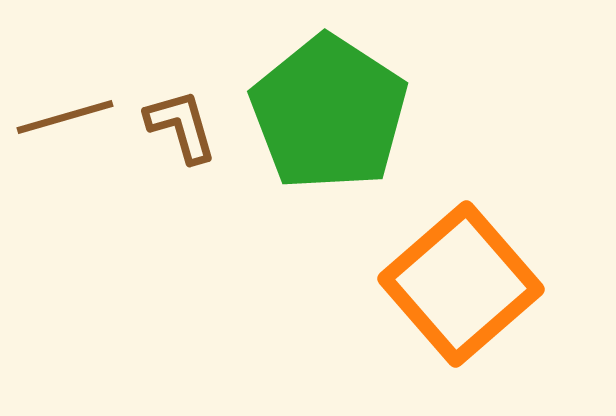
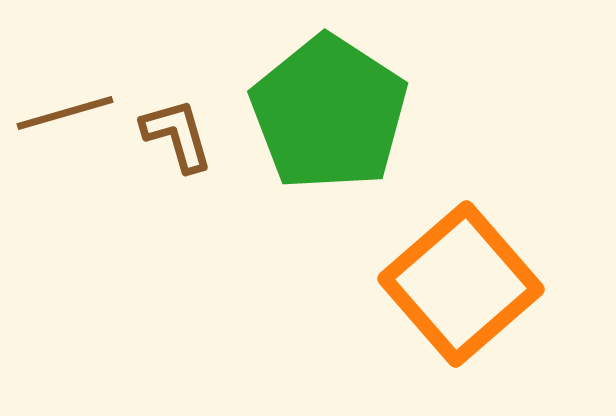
brown line: moved 4 px up
brown L-shape: moved 4 px left, 9 px down
